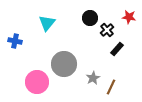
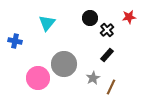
red star: rotated 16 degrees counterclockwise
black rectangle: moved 10 px left, 6 px down
pink circle: moved 1 px right, 4 px up
